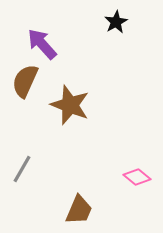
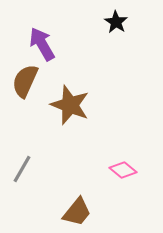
black star: rotated 10 degrees counterclockwise
purple arrow: rotated 12 degrees clockwise
pink diamond: moved 14 px left, 7 px up
brown trapezoid: moved 2 px left, 2 px down; rotated 16 degrees clockwise
